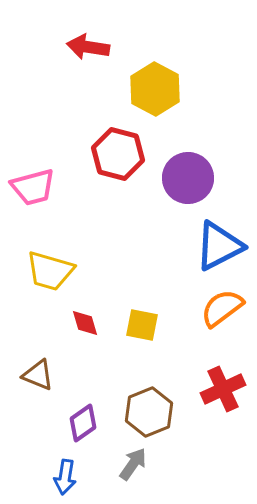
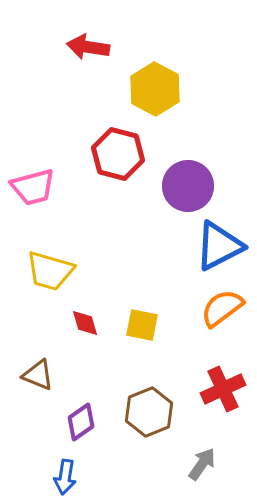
purple circle: moved 8 px down
purple diamond: moved 2 px left, 1 px up
gray arrow: moved 69 px right
